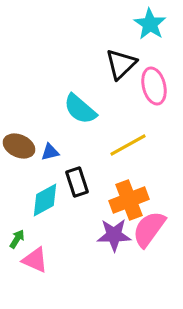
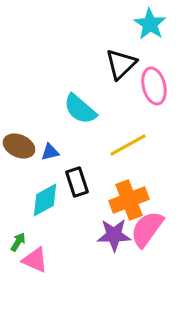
pink semicircle: moved 2 px left
green arrow: moved 1 px right, 3 px down
